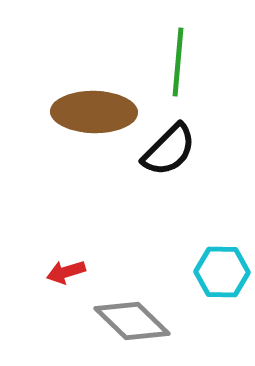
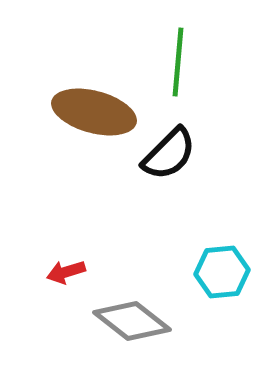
brown ellipse: rotated 14 degrees clockwise
black semicircle: moved 4 px down
cyan hexagon: rotated 6 degrees counterclockwise
gray diamond: rotated 6 degrees counterclockwise
